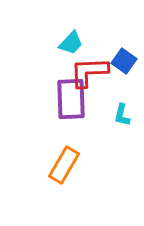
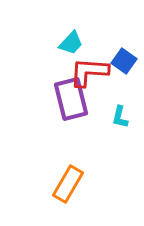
red L-shape: rotated 6 degrees clockwise
purple rectangle: rotated 12 degrees counterclockwise
cyan L-shape: moved 2 px left, 2 px down
orange rectangle: moved 4 px right, 19 px down
